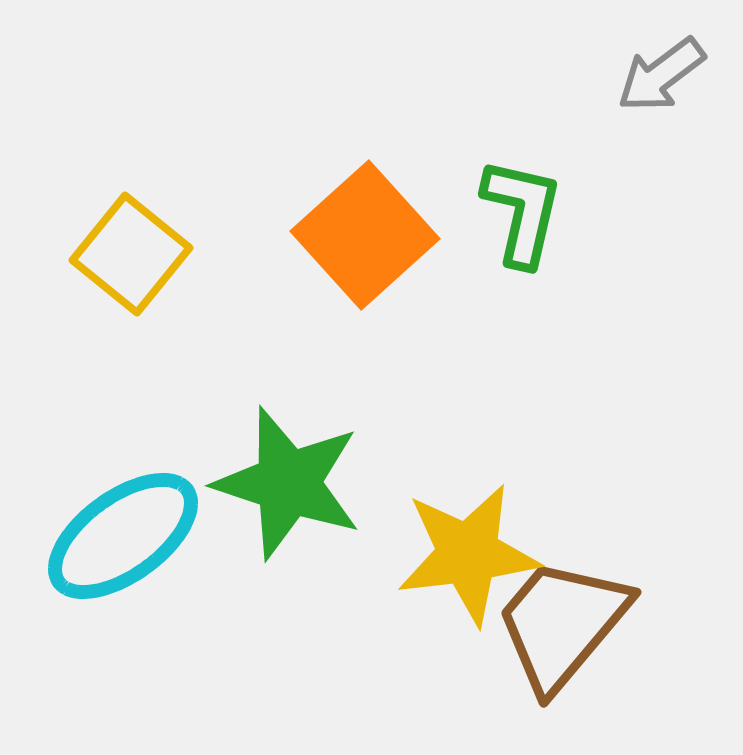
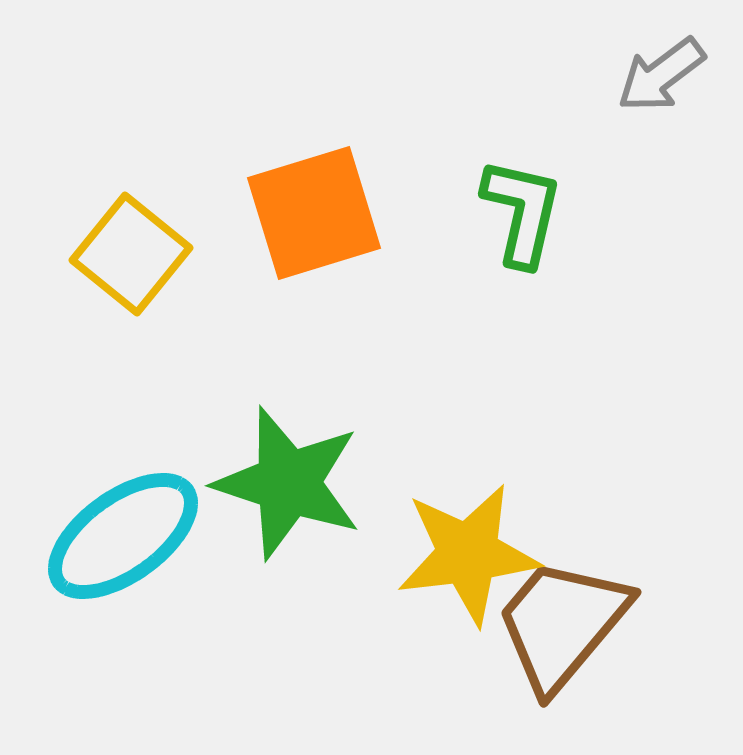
orange square: moved 51 px left, 22 px up; rotated 25 degrees clockwise
